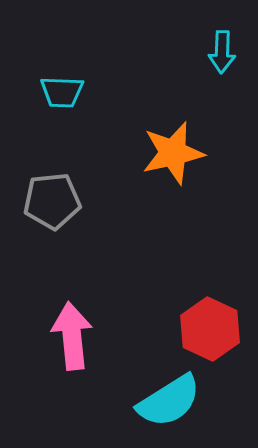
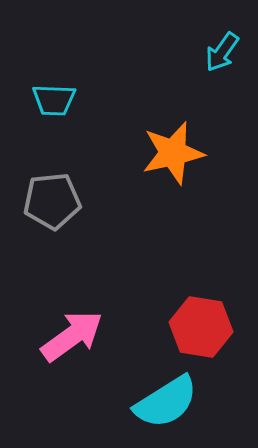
cyan arrow: rotated 33 degrees clockwise
cyan trapezoid: moved 8 px left, 8 px down
red hexagon: moved 9 px left, 2 px up; rotated 16 degrees counterclockwise
pink arrow: rotated 60 degrees clockwise
cyan semicircle: moved 3 px left, 1 px down
